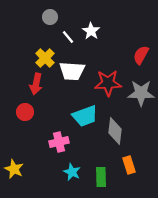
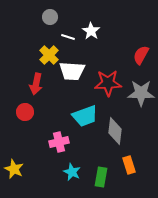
white line: rotated 32 degrees counterclockwise
yellow cross: moved 4 px right, 3 px up
green rectangle: rotated 12 degrees clockwise
